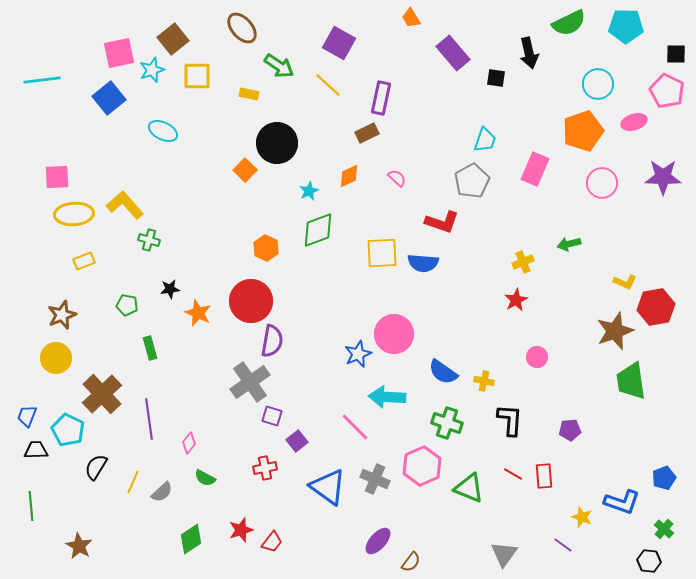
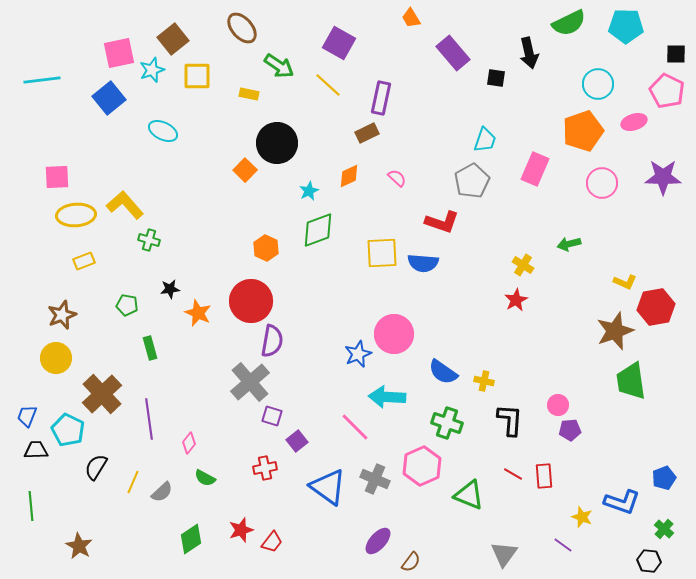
yellow ellipse at (74, 214): moved 2 px right, 1 px down
yellow cross at (523, 262): moved 3 px down; rotated 35 degrees counterclockwise
pink circle at (537, 357): moved 21 px right, 48 px down
gray cross at (250, 382): rotated 6 degrees counterclockwise
green triangle at (469, 488): moved 7 px down
